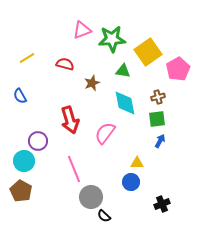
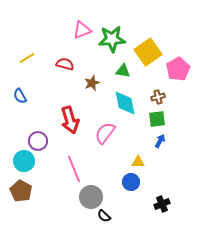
yellow triangle: moved 1 px right, 1 px up
